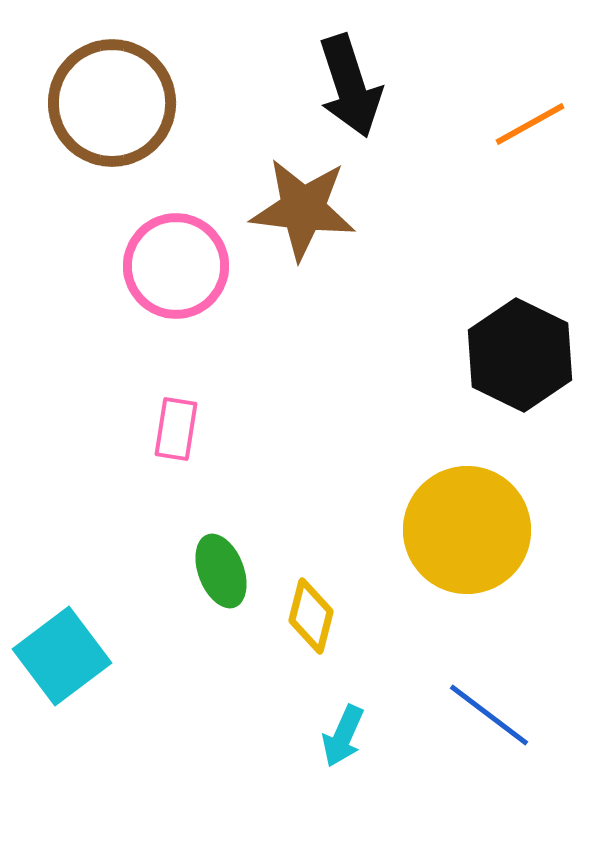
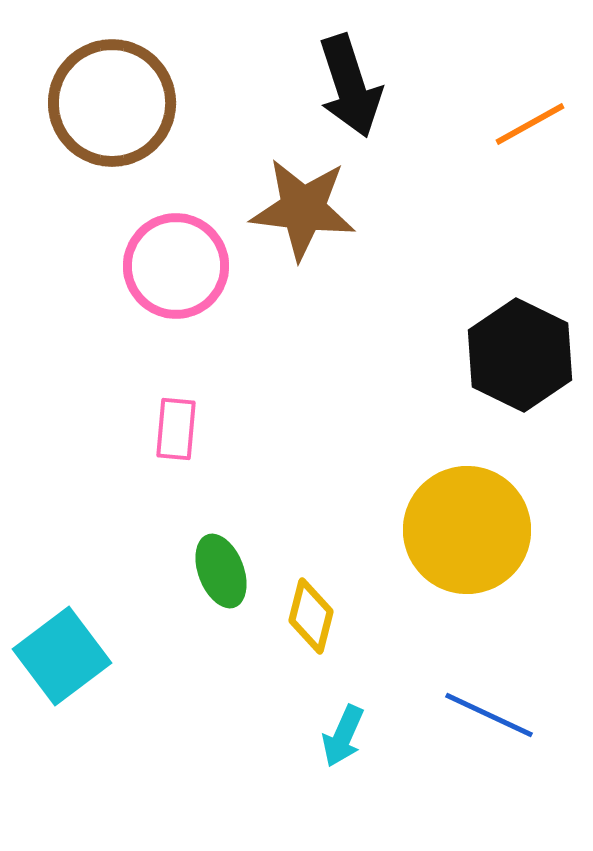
pink rectangle: rotated 4 degrees counterclockwise
blue line: rotated 12 degrees counterclockwise
